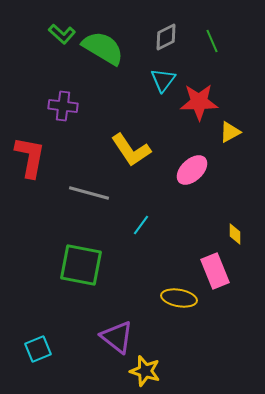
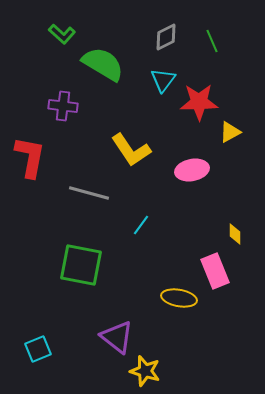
green semicircle: moved 16 px down
pink ellipse: rotated 32 degrees clockwise
